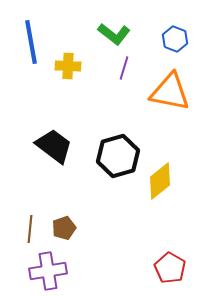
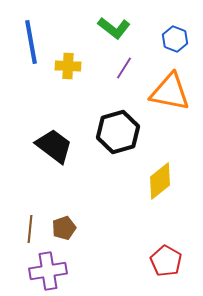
green L-shape: moved 6 px up
purple line: rotated 15 degrees clockwise
black hexagon: moved 24 px up
red pentagon: moved 4 px left, 7 px up
